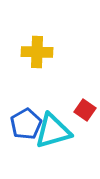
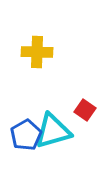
blue pentagon: moved 11 px down
